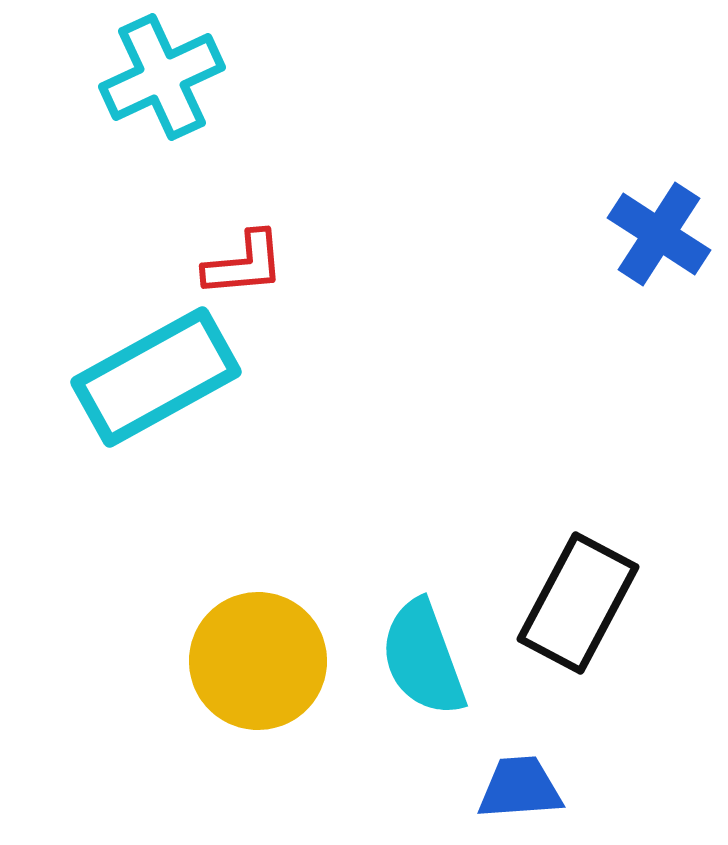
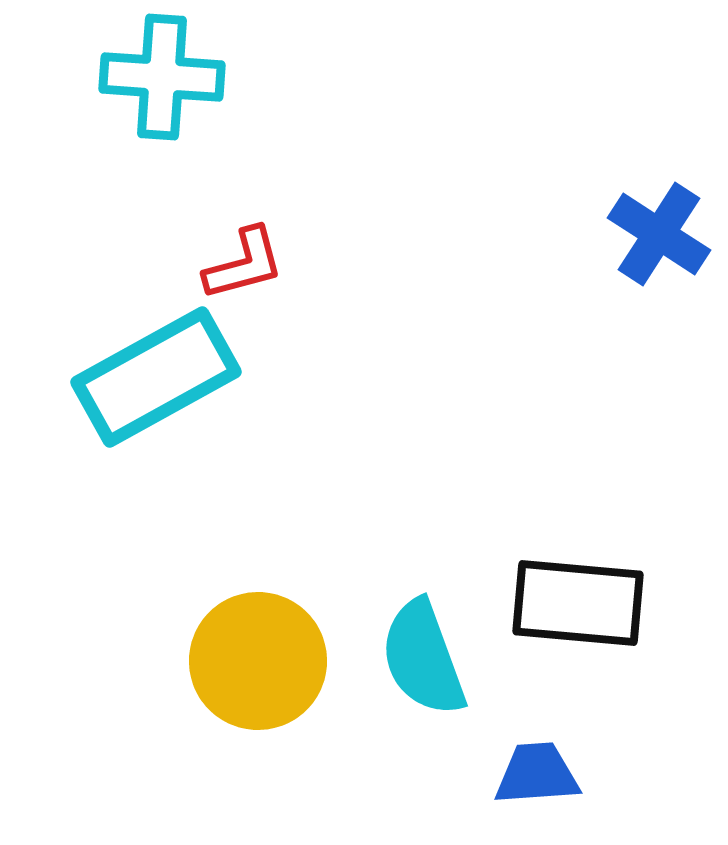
cyan cross: rotated 29 degrees clockwise
red L-shape: rotated 10 degrees counterclockwise
black rectangle: rotated 67 degrees clockwise
blue trapezoid: moved 17 px right, 14 px up
